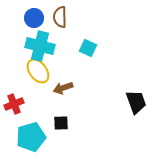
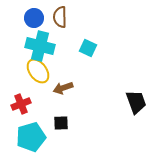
red cross: moved 7 px right
